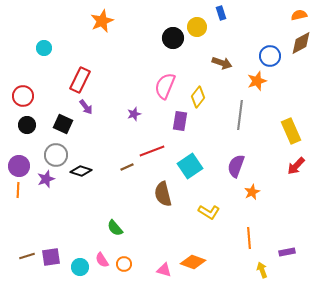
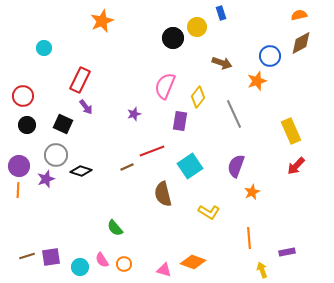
gray line at (240, 115): moved 6 px left, 1 px up; rotated 32 degrees counterclockwise
